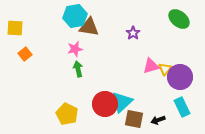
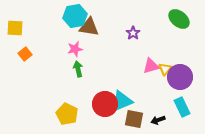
cyan triangle: moved 1 px up; rotated 20 degrees clockwise
